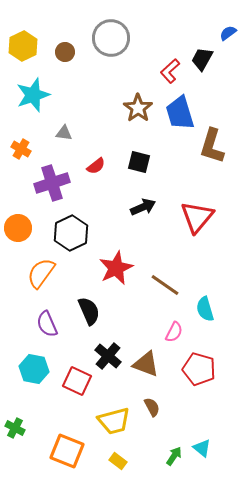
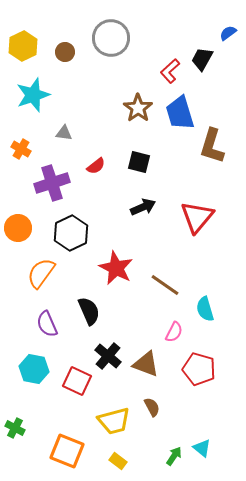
red star: rotated 20 degrees counterclockwise
